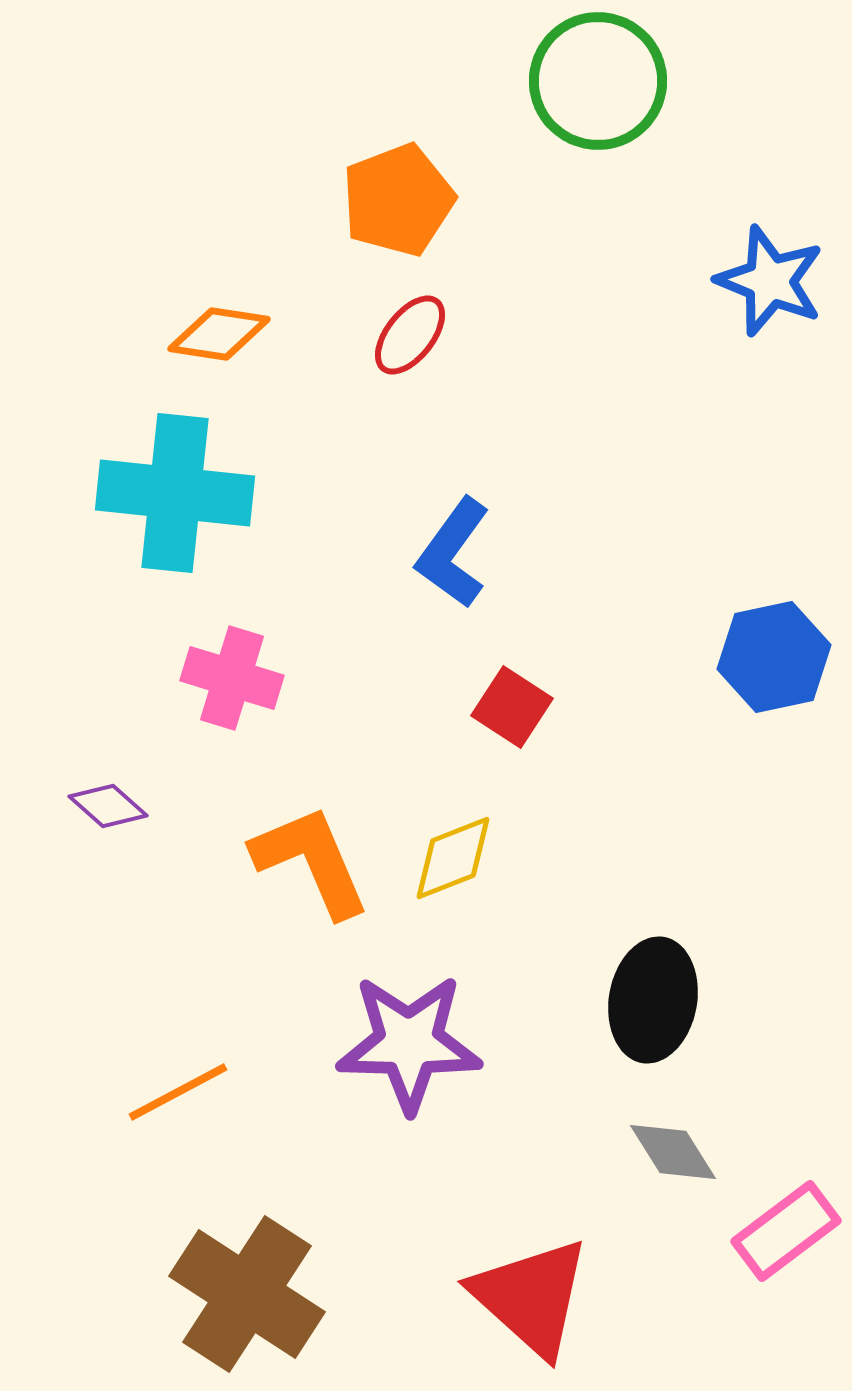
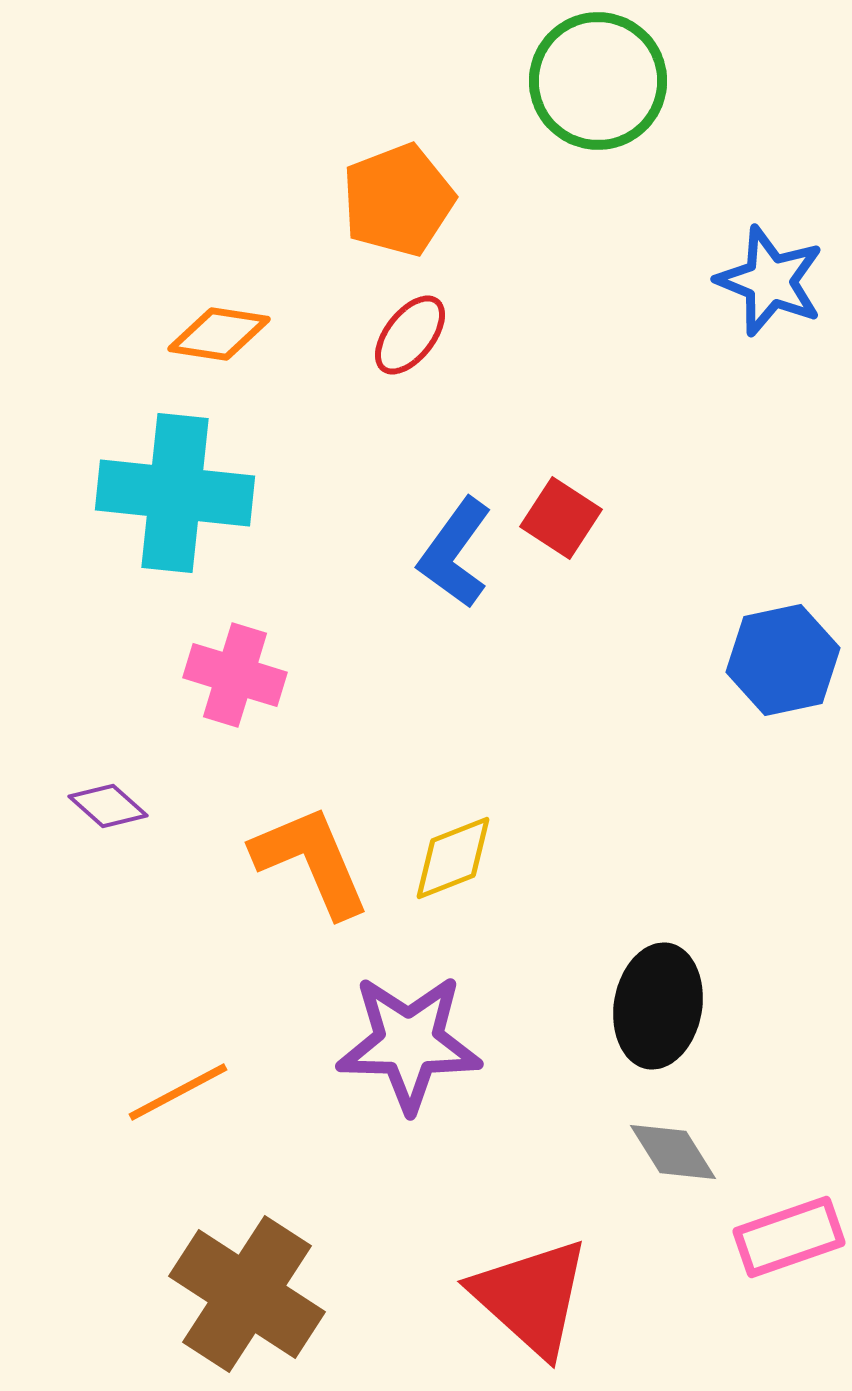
blue L-shape: moved 2 px right
blue hexagon: moved 9 px right, 3 px down
pink cross: moved 3 px right, 3 px up
red square: moved 49 px right, 189 px up
black ellipse: moved 5 px right, 6 px down
pink rectangle: moved 3 px right, 6 px down; rotated 18 degrees clockwise
